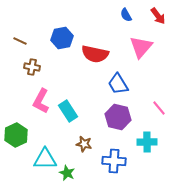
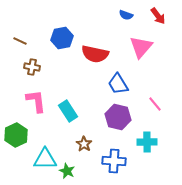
blue semicircle: rotated 40 degrees counterclockwise
pink L-shape: moved 5 px left; rotated 145 degrees clockwise
pink line: moved 4 px left, 4 px up
brown star: rotated 21 degrees clockwise
green star: moved 2 px up
